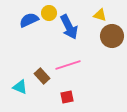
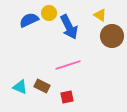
yellow triangle: rotated 16 degrees clockwise
brown rectangle: moved 10 px down; rotated 21 degrees counterclockwise
